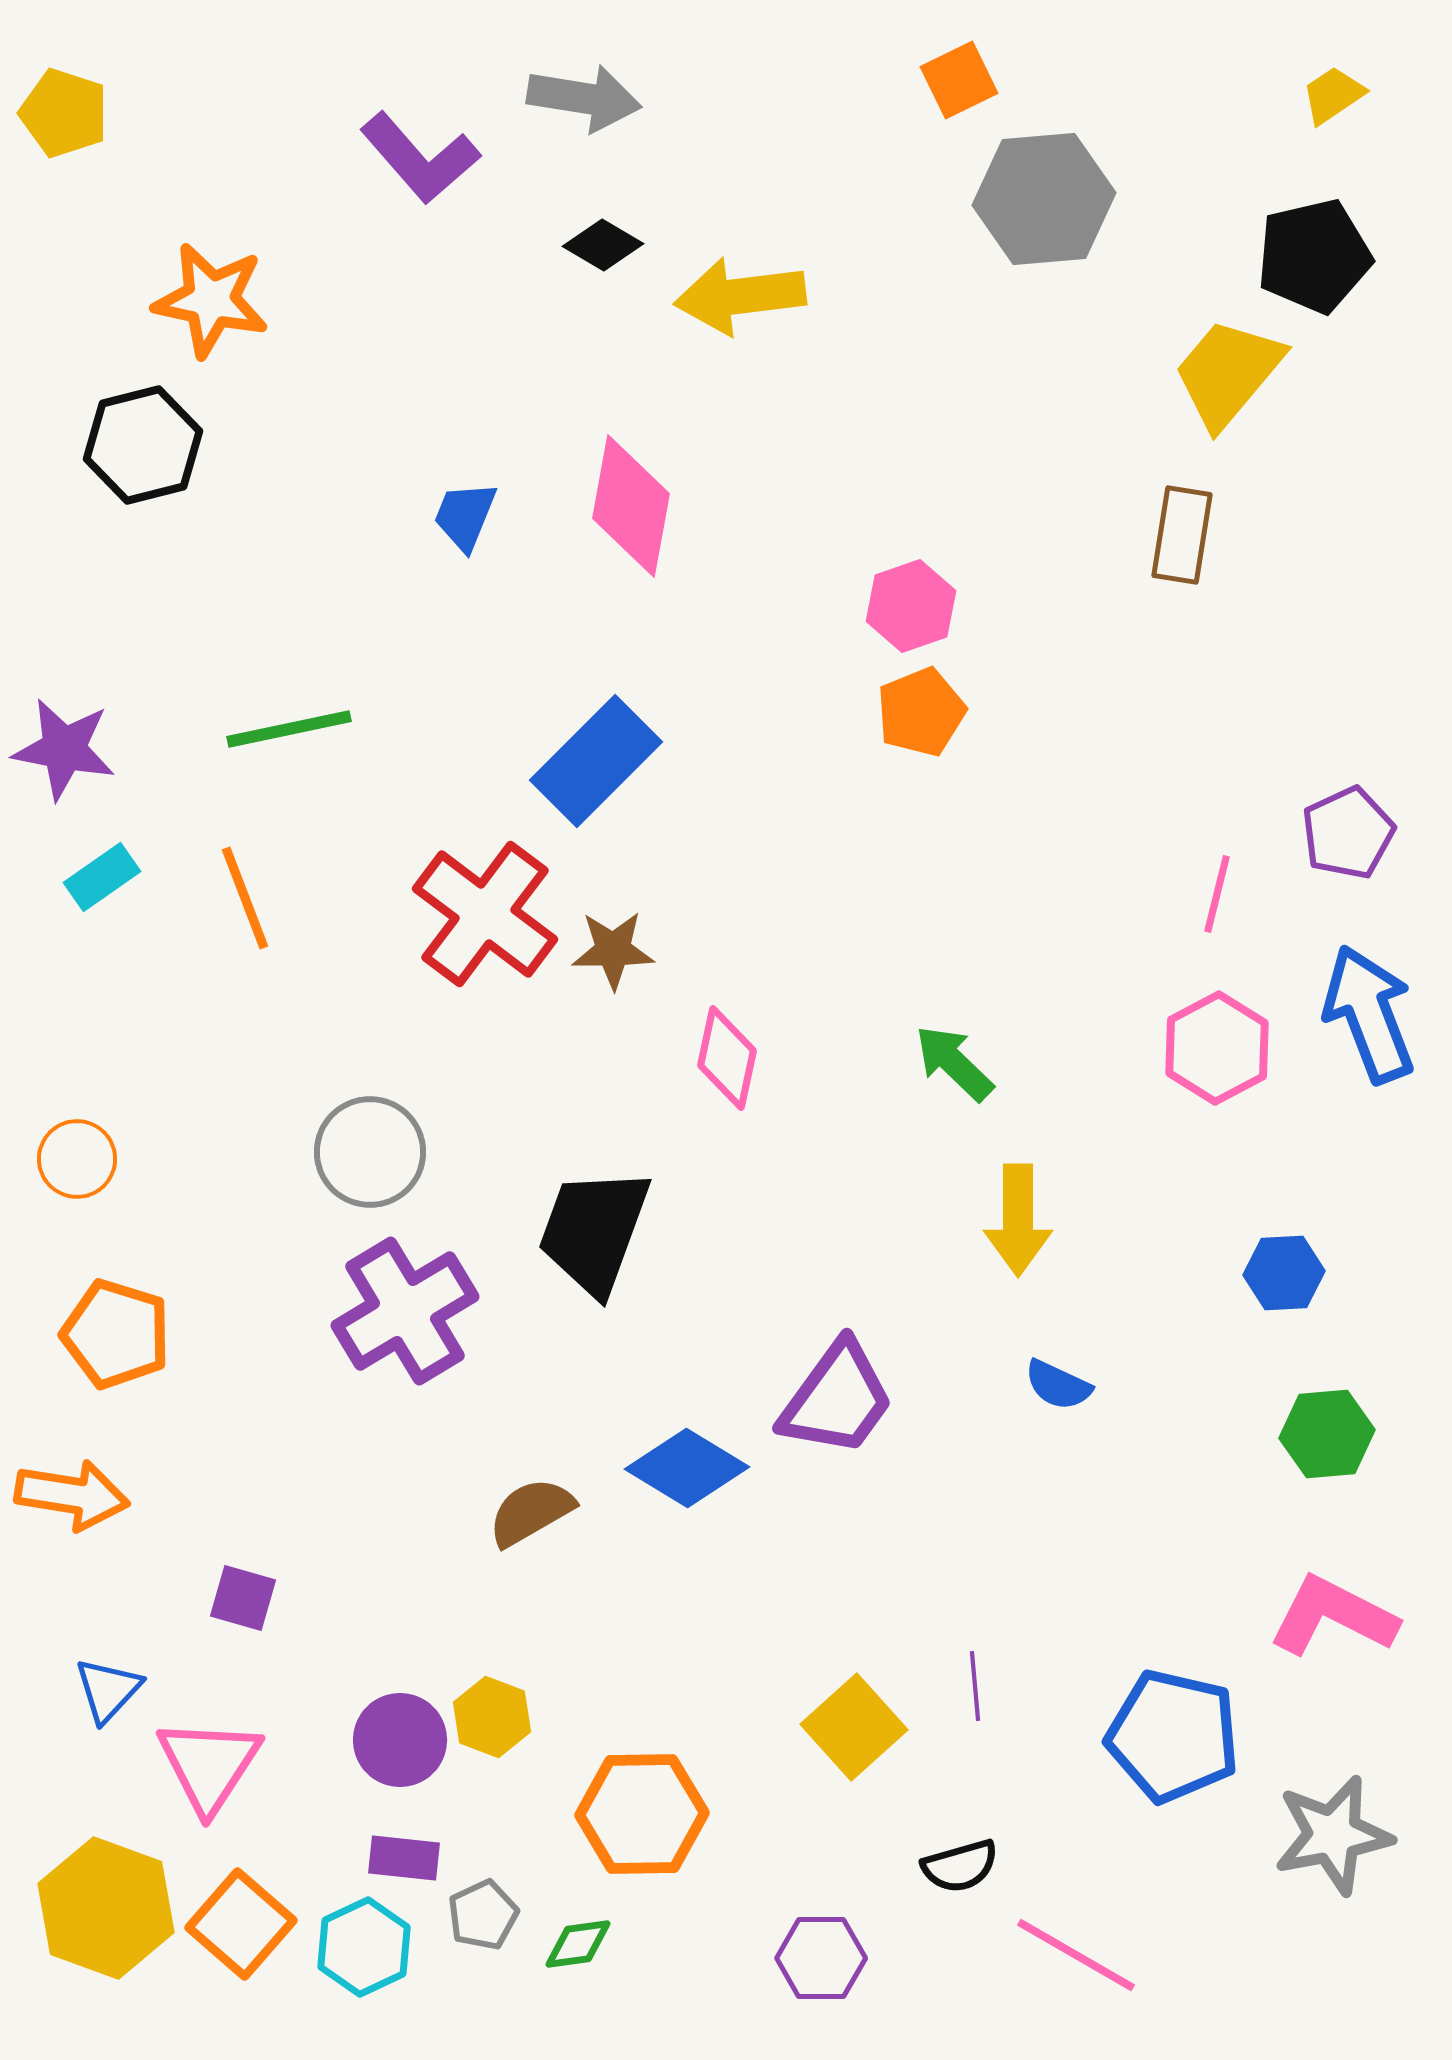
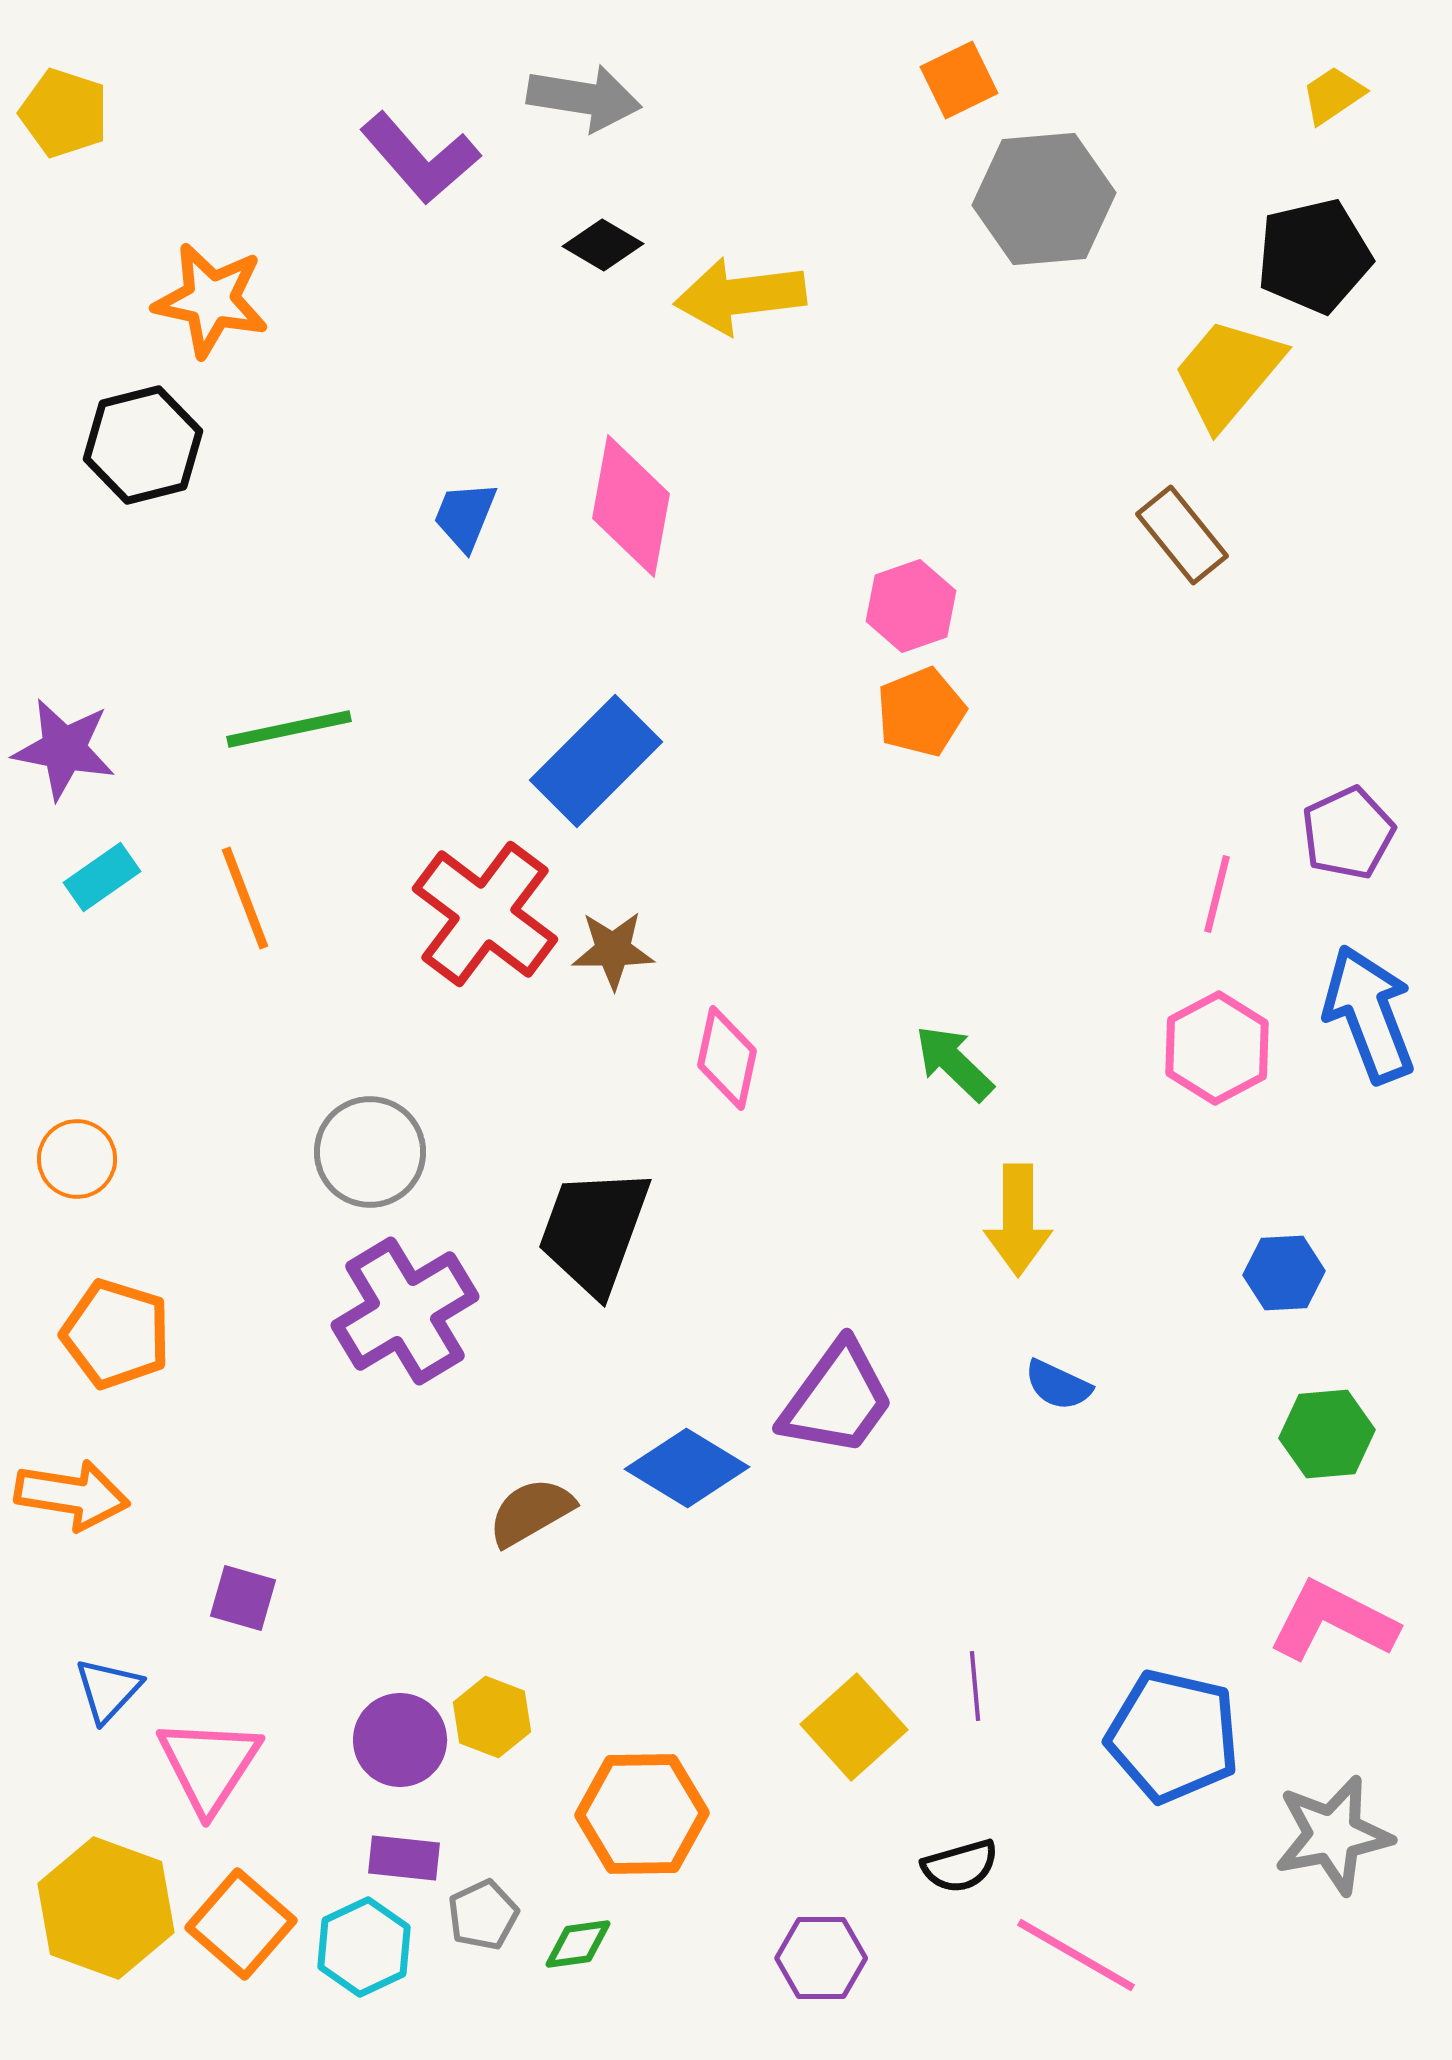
brown rectangle at (1182, 535): rotated 48 degrees counterclockwise
pink L-shape at (1333, 1616): moved 5 px down
